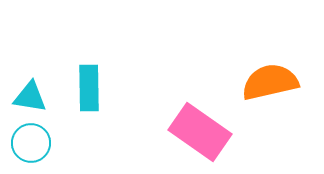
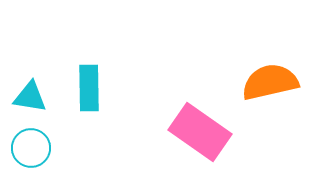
cyan circle: moved 5 px down
